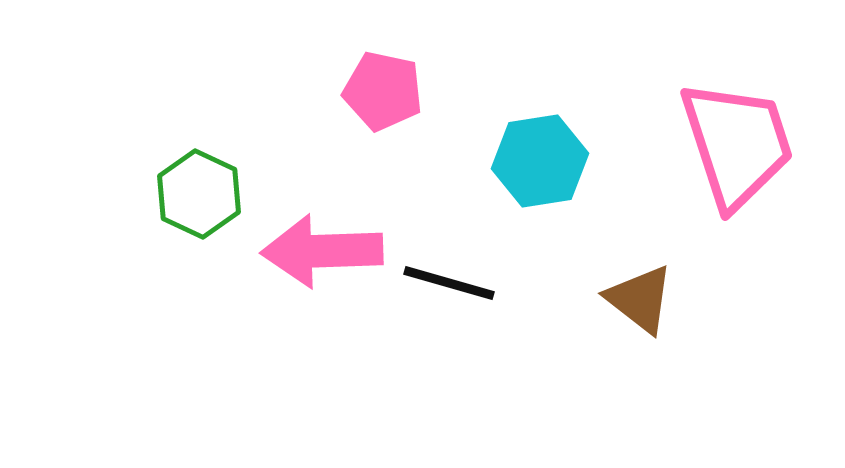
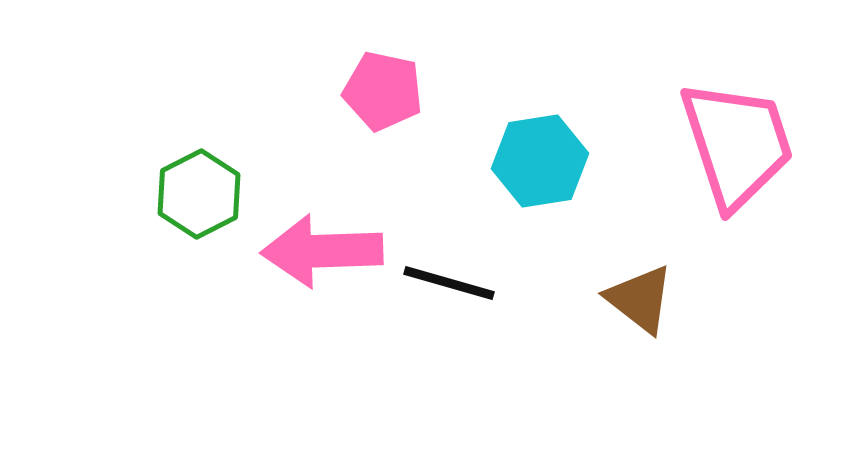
green hexagon: rotated 8 degrees clockwise
